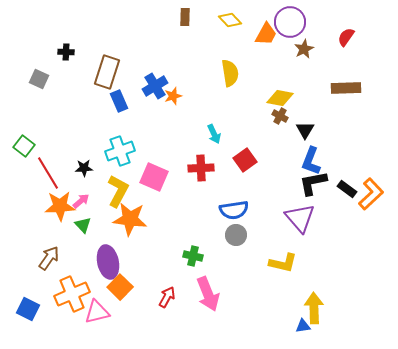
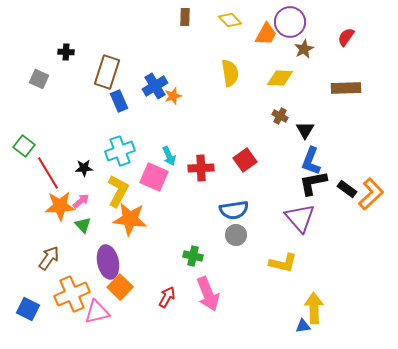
yellow diamond at (280, 98): moved 20 px up; rotated 8 degrees counterclockwise
cyan arrow at (214, 134): moved 45 px left, 22 px down
